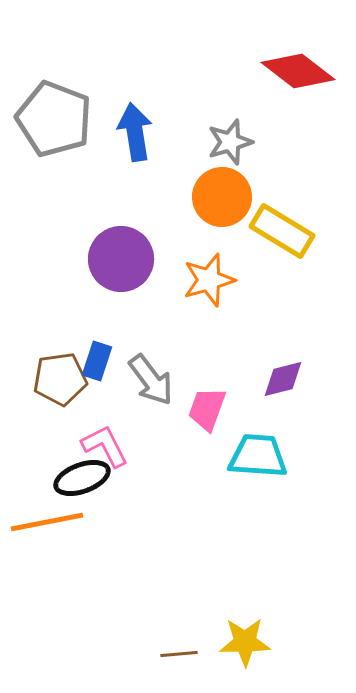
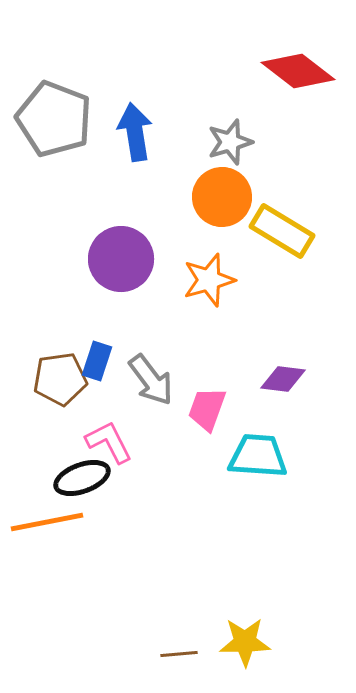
purple diamond: rotated 21 degrees clockwise
pink L-shape: moved 4 px right, 4 px up
